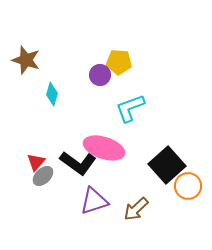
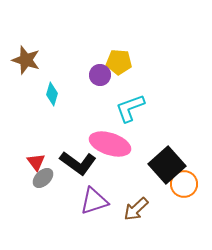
pink ellipse: moved 6 px right, 4 px up
red triangle: rotated 18 degrees counterclockwise
gray ellipse: moved 2 px down
orange circle: moved 4 px left, 2 px up
